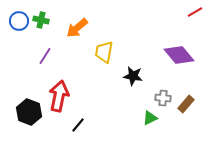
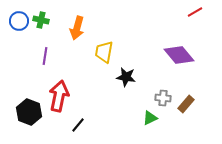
orange arrow: rotated 35 degrees counterclockwise
purple line: rotated 24 degrees counterclockwise
black star: moved 7 px left, 1 px down
